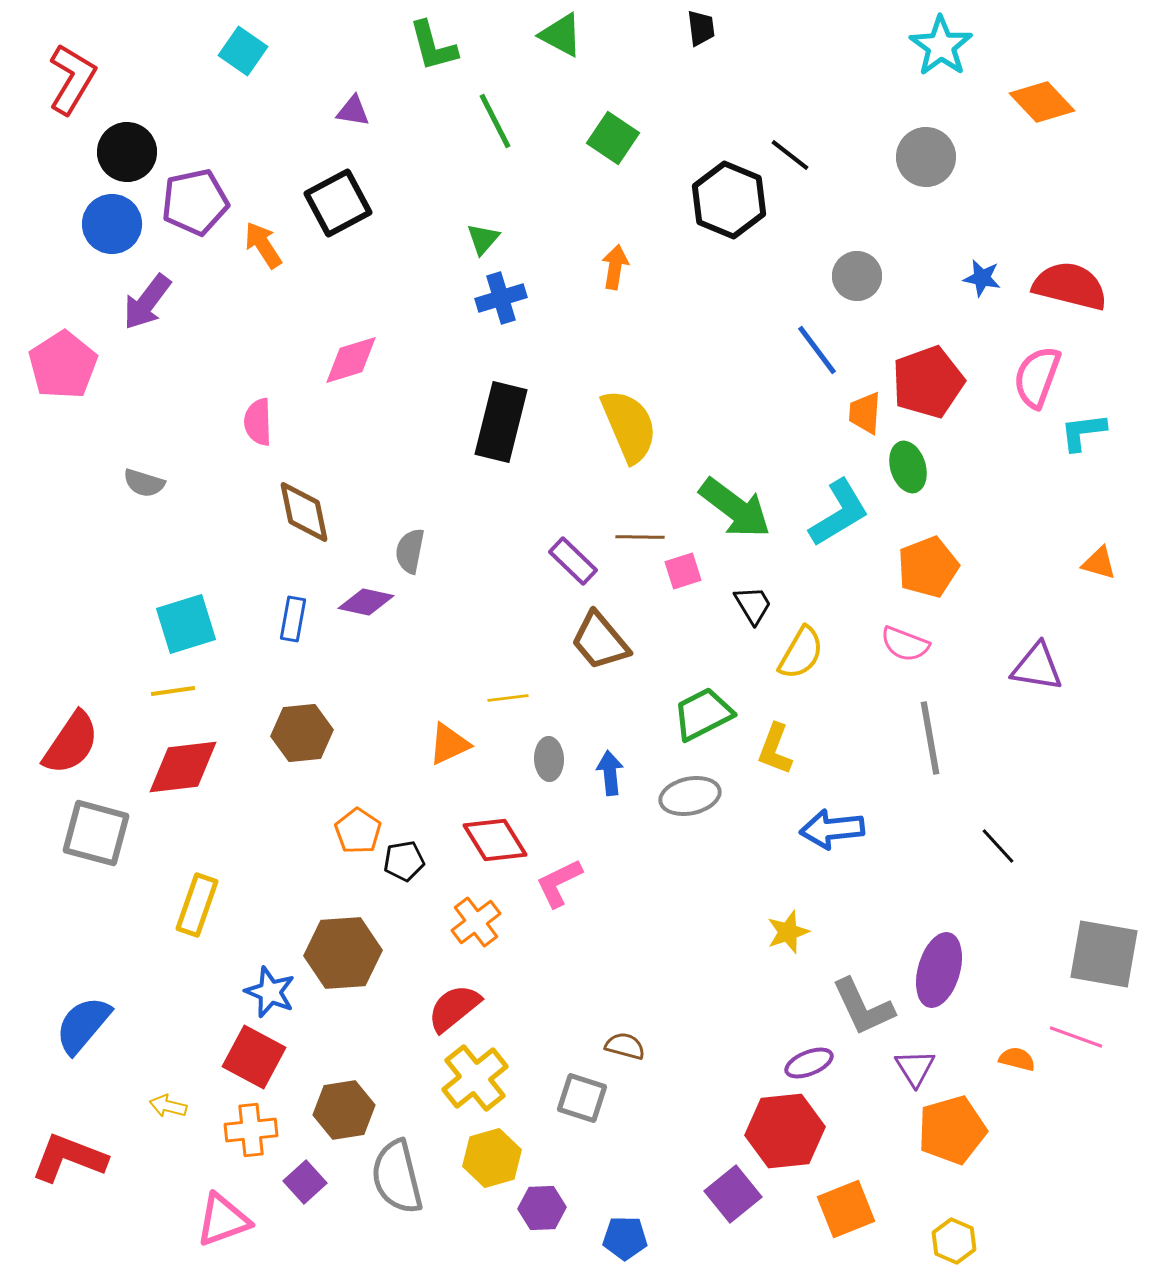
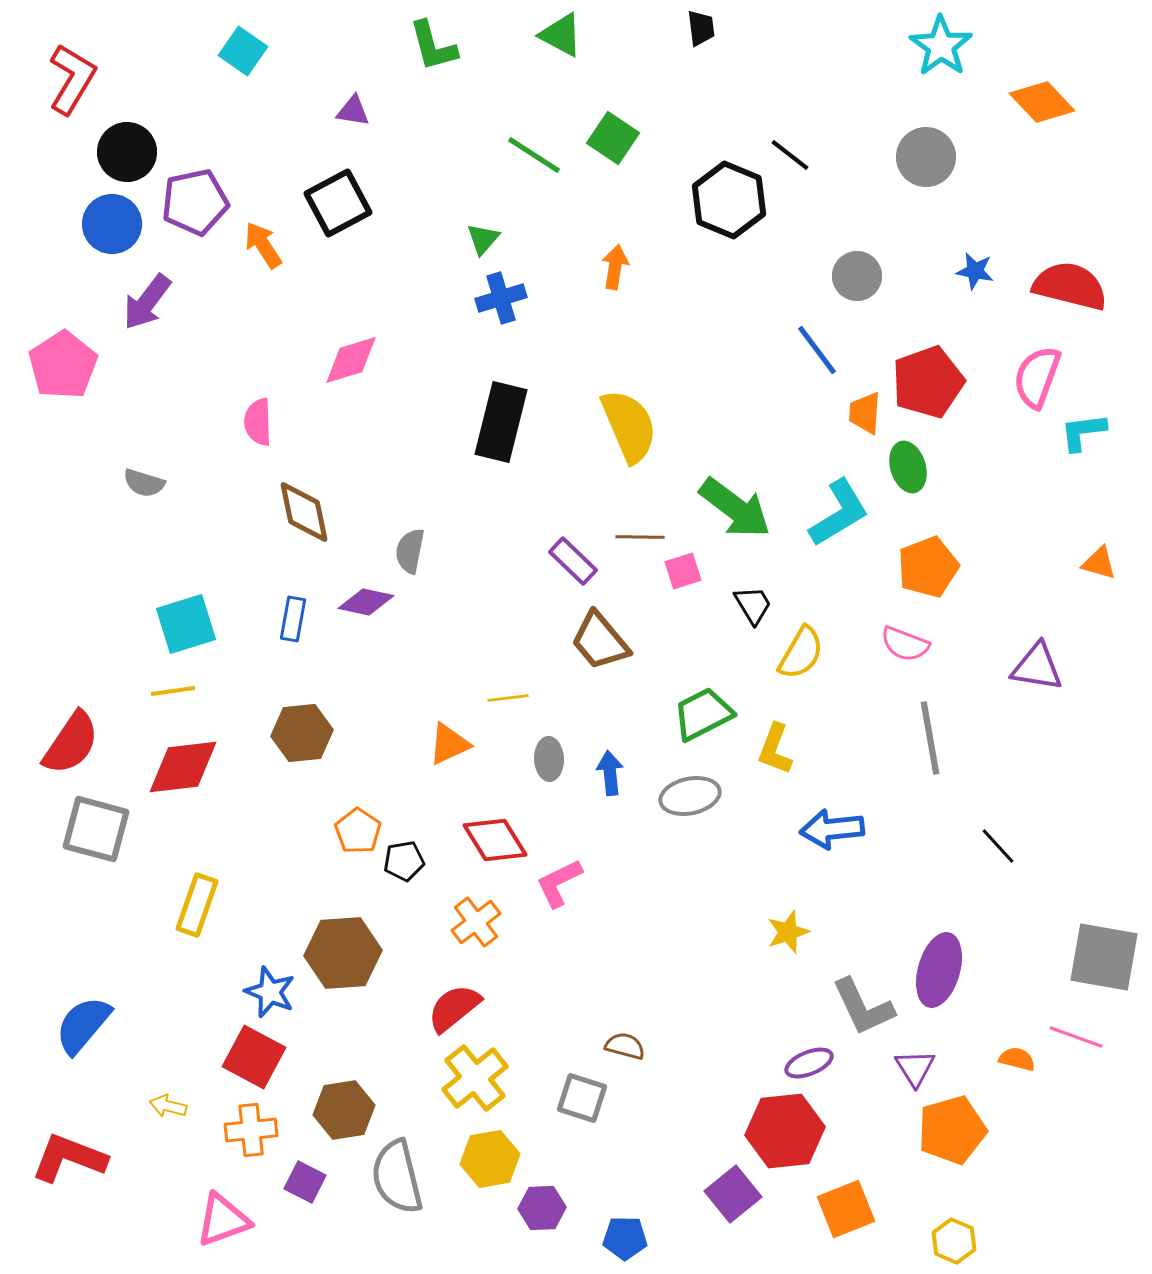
green line at (495, 121): moved 39 px right, 34 px down; rotated 30 degrees counterclockwise
blue star at (982, 278): moved 7 px left, 7 px up
gray square at (96, 833): moved 4 px up
gray square at (1104, 954): moved 3 px down
yellow hexagon at (492, 1158): moved 2 px left, 1 px down; rotated 6 degrees clockwise
purple square at (305, 1182): rotated 21 degrees counterclockwise
